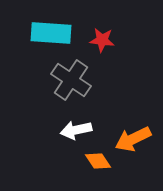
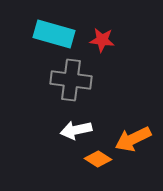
cyan rectangle: moved 3 px right, 1 px down; rotated 12 degrees clockwise
gray cross: rotated 27 degrees counterclockwise
orange diamond: moved 2 px up; rotated 24 degrees counterclockwise
